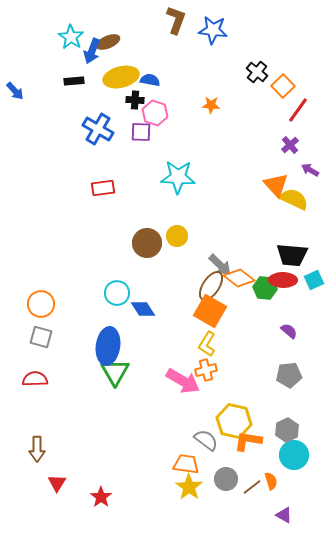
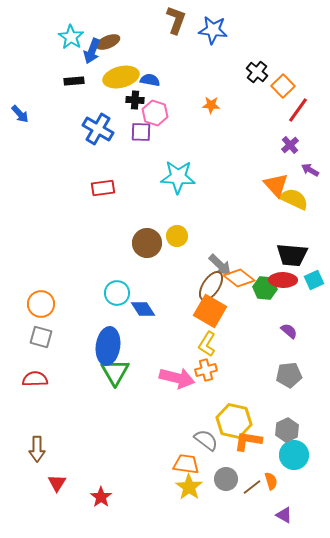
blue arrow at (15, 91): moved 5 px right, 23 px down
pink arrow at (183, 381): moved 6 px left, 3 px up; rotated 16 degrees counterclockwise
